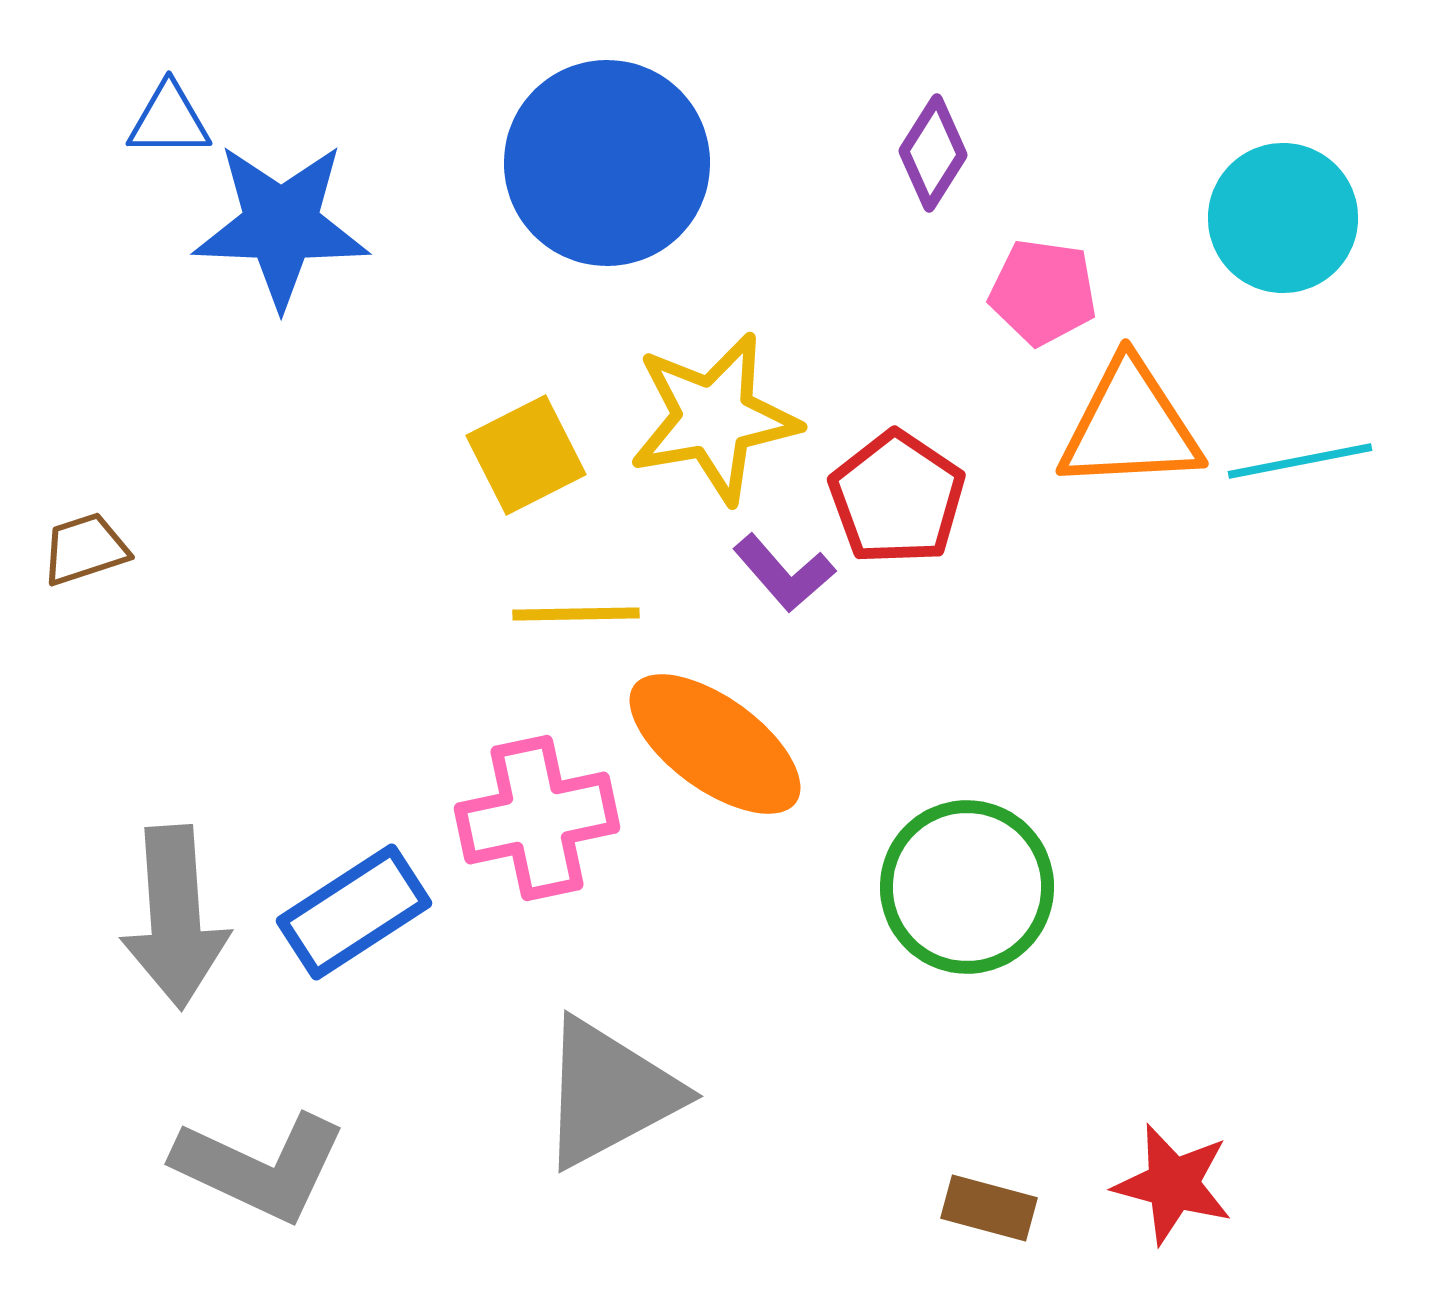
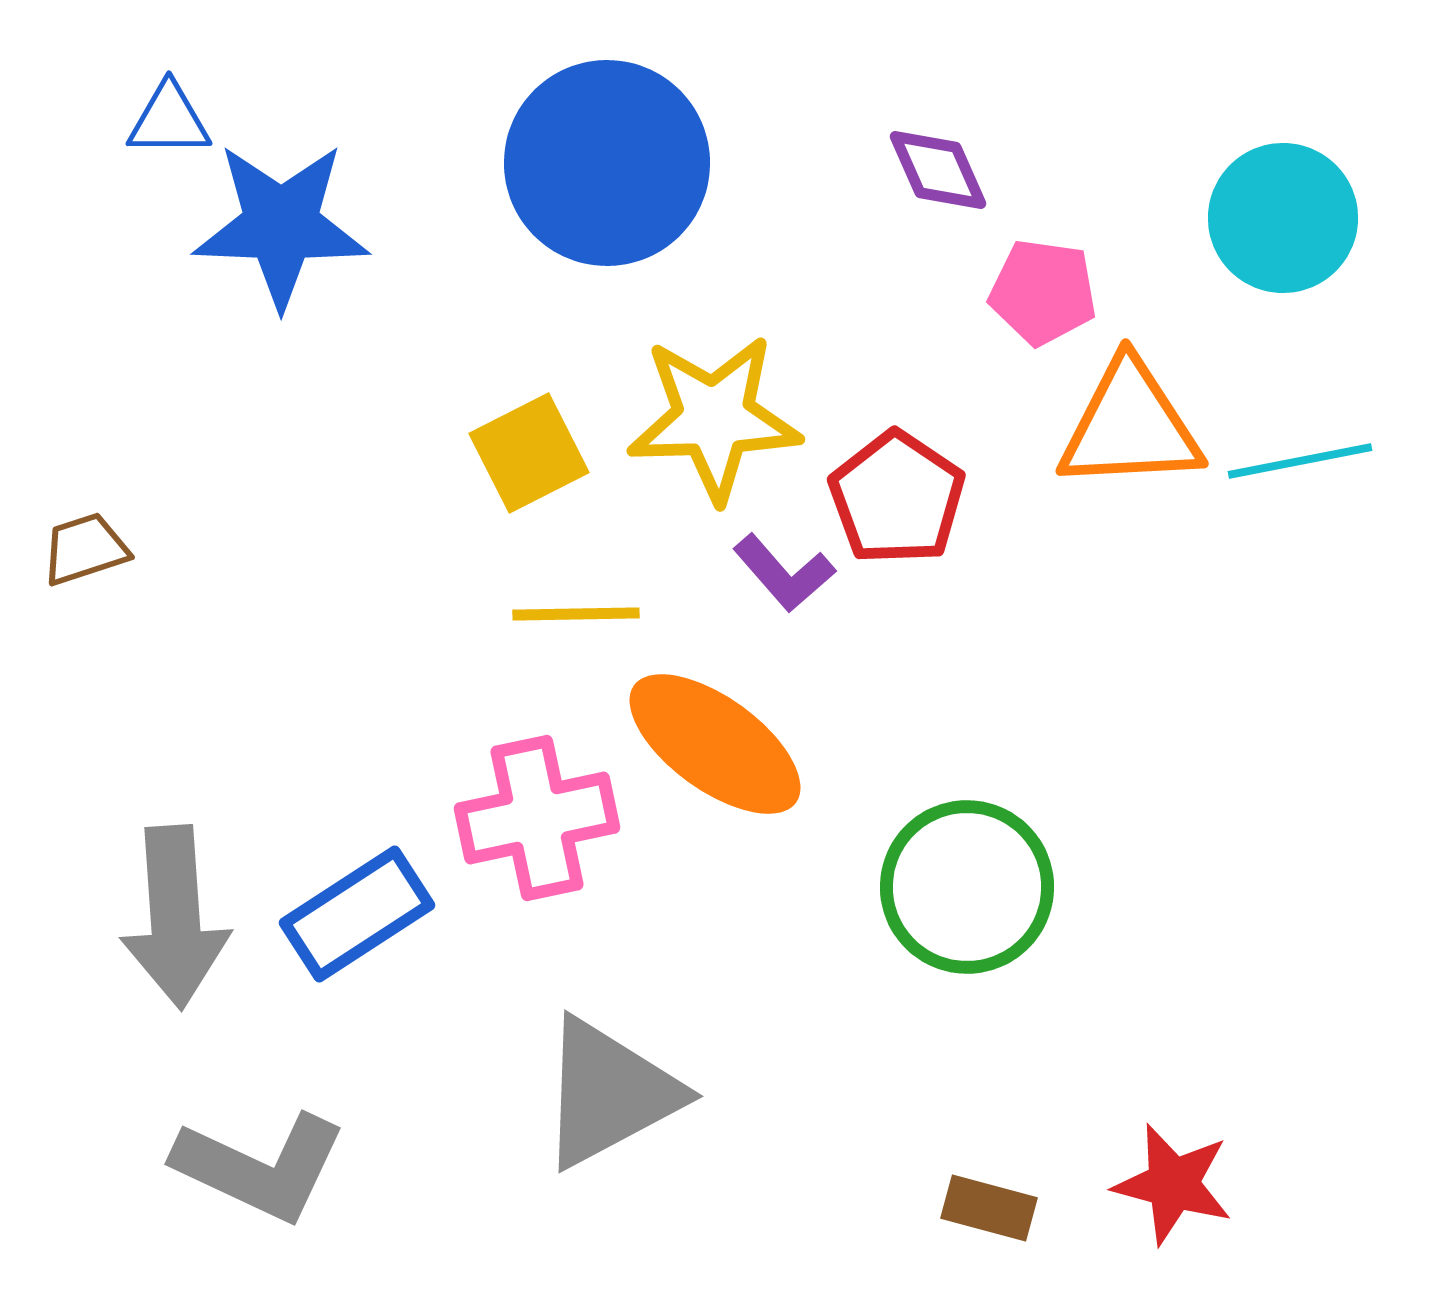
purple diamond: moved 5 px right, 17 px down; rotated 56 degrees counterclockwise
yellow star: rotated 8 degrees clockwise
yellow square: moved 3 px right, 2 px up
blue rectangle: moved 3 px right, 2 px down
